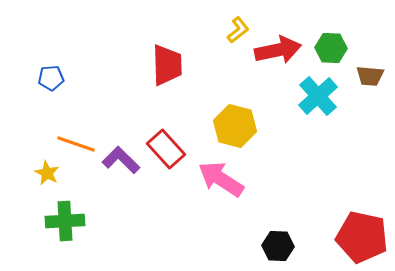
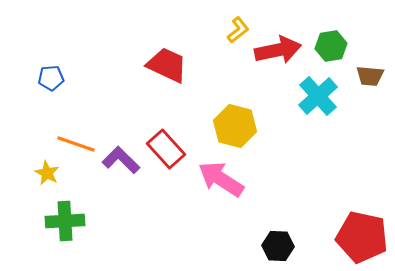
green hexagon: moved 2 px up; rotated 12 degrees counterclockwise
red trapezoid: rotated 63 degrees counterclockwise
